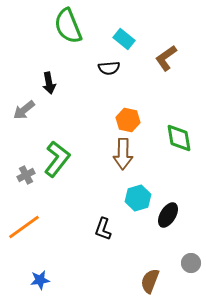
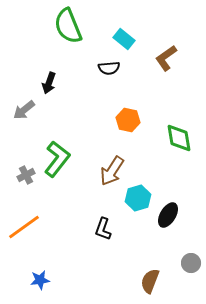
black arrow: rotated 30 degrees clockwise
brown arrow: moved 11 px left, 17 px down; rotated 32 degrees clockwise
